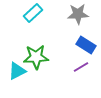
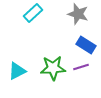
gray star: rotated 20 degrees clockwise
green star: moved 17 px right, 11 px down
purple line: rotated 14 degrees clockwise
